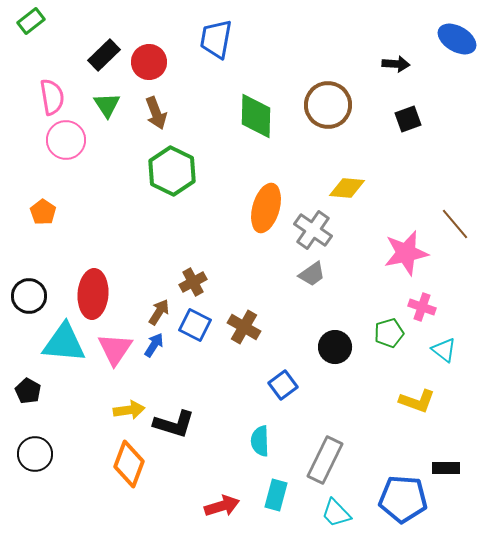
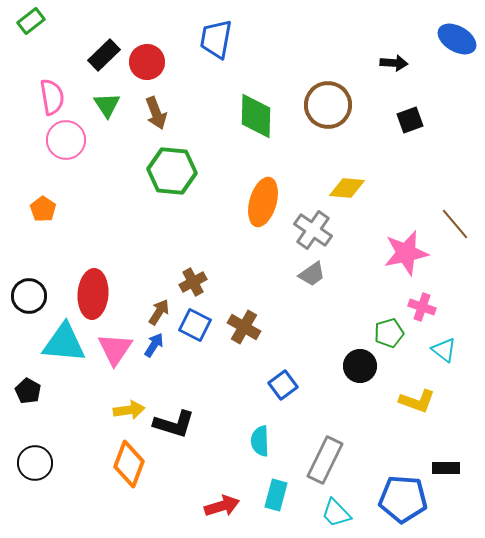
red circle at (149, 62): moved 2 px left
black arrow at (396, 64): moved 2 px left, 1 px up
black square at (408, 119): moved 2 px right, 1 px down
green hexagon at (172, 171): rotated 21 degrees counterclockwise
orange ellipse at (266, 208): moved 3 px left, 6 px up
orange pentagon at (43, 212): moved 3 px up
black circle at (335, 347): moved 25 px right, 19 px down
black circle at (35, 454): moved 9 px down
